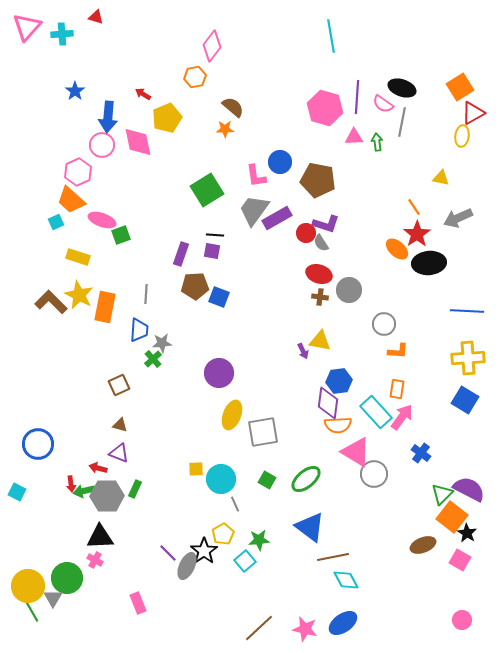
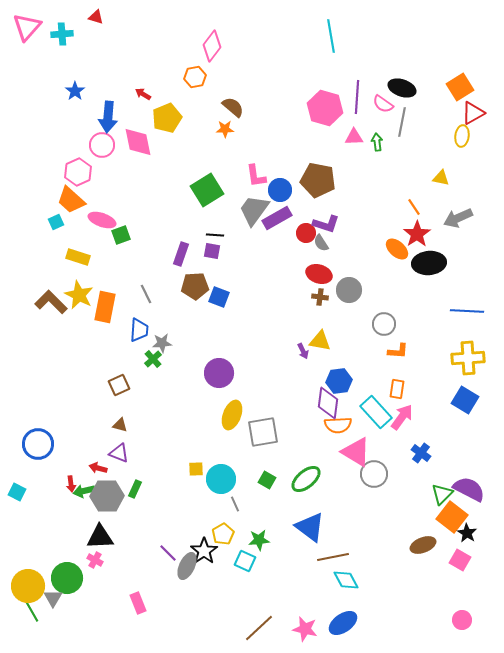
blue circle at (280, 162): moved 28 px down
gray line at (146, 294): rotated 30 degrees counterclockwise
cyan square at (245, 561): rotated 25 degrees counterclockwise
